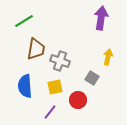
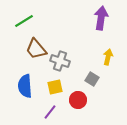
brown trapezoid: rotated 130 degrees clockwise
gray square: moved 1 px down
